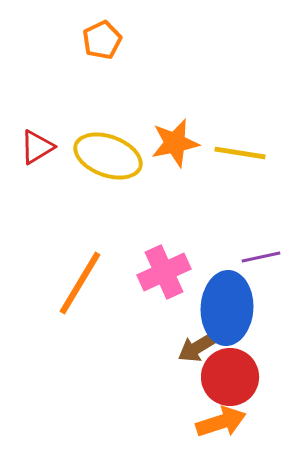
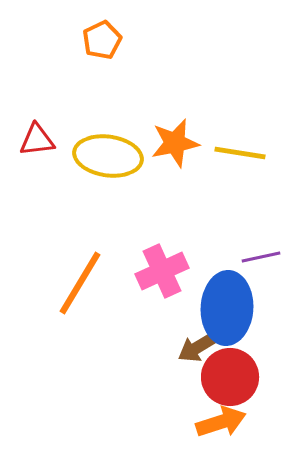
red triangle: moved 7 px up; rotated 24 degrees clockwise
yellow ellipse: rotated 12 degrees counterclockwise
pink cross: moved 2 px left, 1 px up
